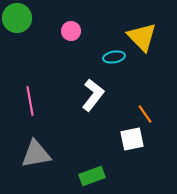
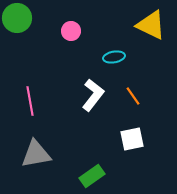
yellow triangle: moved 9 px right, 12 px up; rotated 20 degrees counterclockwise
orange line: moved 12 px left, 18 px up
green rectangle: rotated 15 degrees counterclockwise
